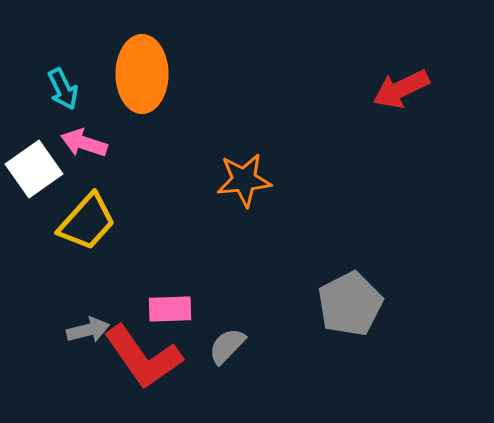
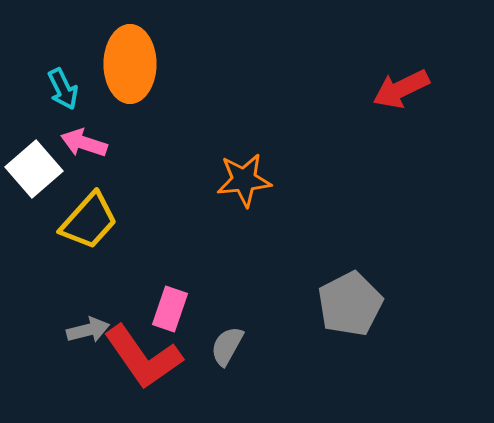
orange ellipse: moved 12 px left, 10 px up
white square: rotated 6 degrees counterclockwise
yellow trapezoid: moved 2 px right, 1 px up
pink rectangle: rotated 69 degrees counterclockwise
gray semicircle: rotated 15 degrees counterclockwise
